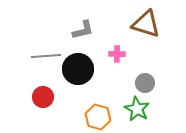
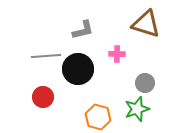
green star: rotated 25 degrees clockwise
